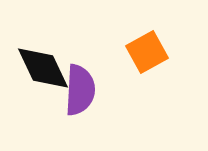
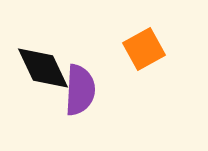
orange square: moved 3 px left, 3 px up
